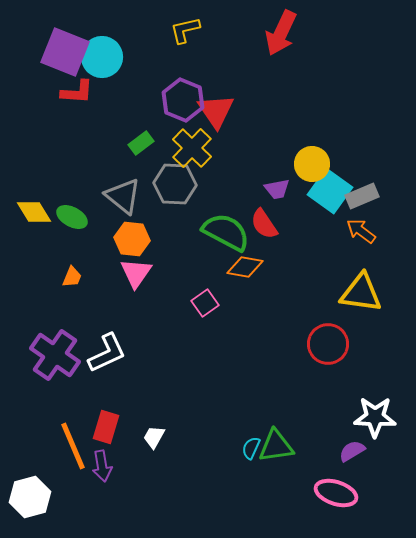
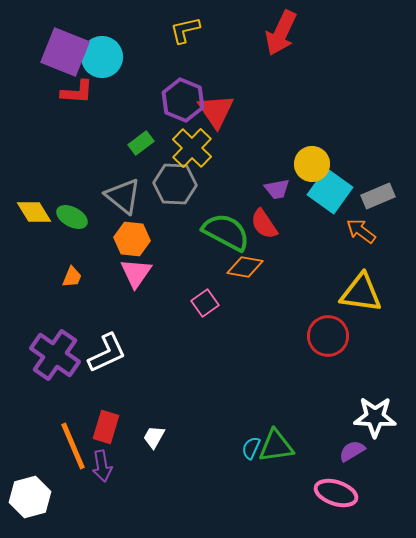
gray rectangle: moved 16 px right
red circle: moved 8 px up
